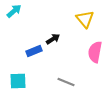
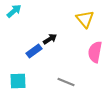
black arrow: moved 3 px left
blue rectangle: rotated 14 degrees counterclockwise
